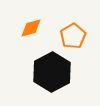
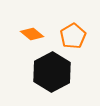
orange diamond: moved 1 px right, 6 px down; rotated 55 degrees clockwise
